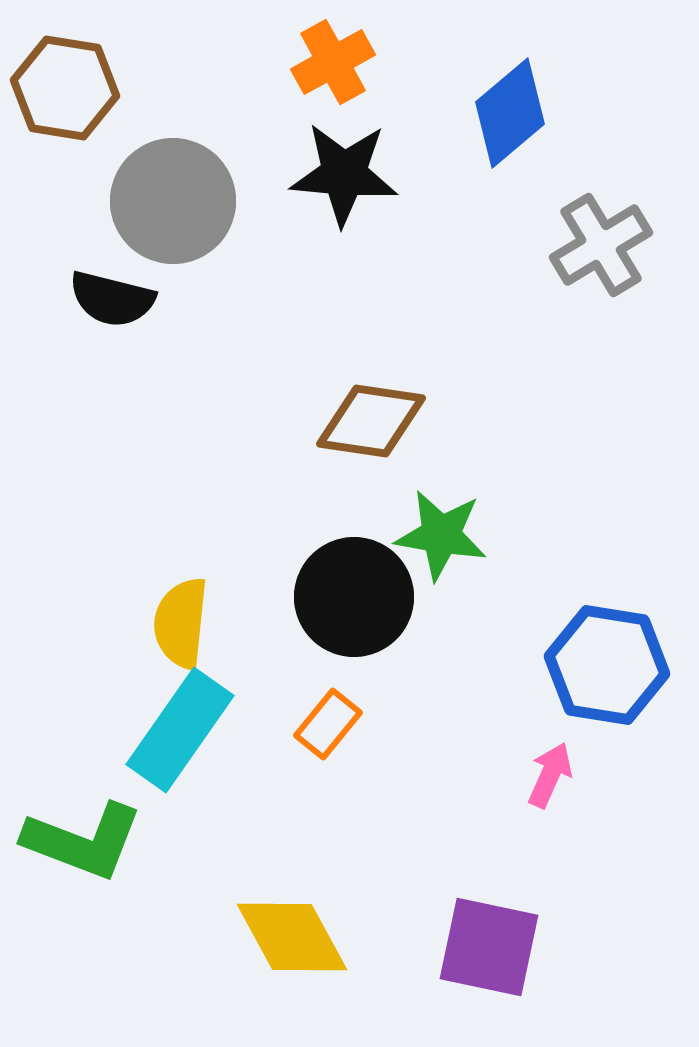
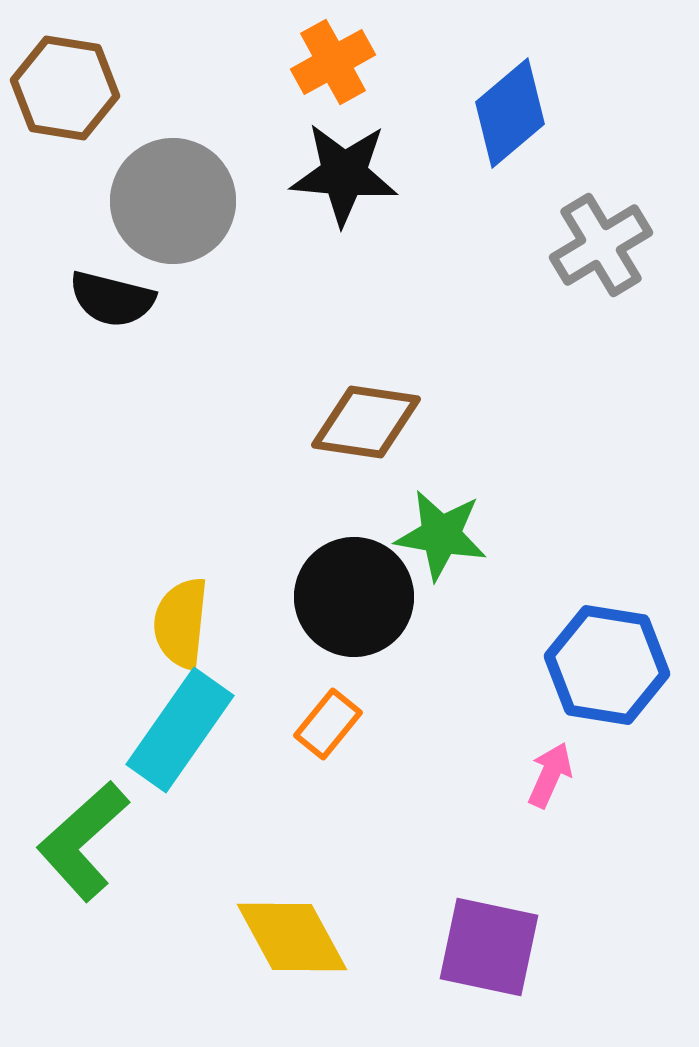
brown diamond: moved 5 px left, 1 px down
green L-shape: rotated 117 degrees clockwise
